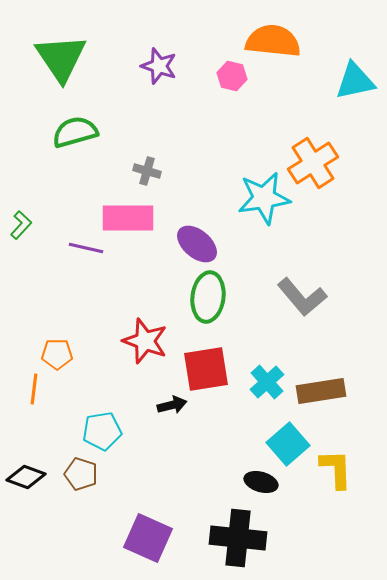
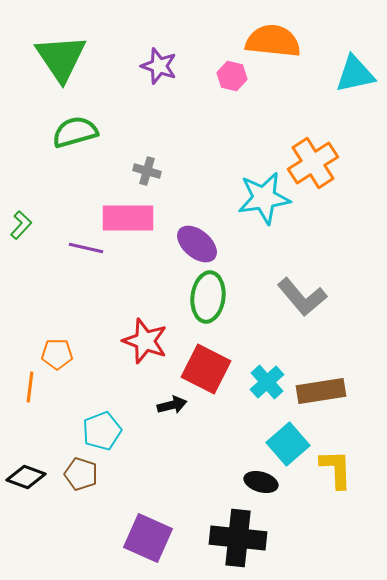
cyan triangle: moved 7 px up
red square: rotated 36 degrees clockwise
orange line: moved 4 px left, 2 px up
cyan pentagon: rotated 12 degrees counterclockwise
